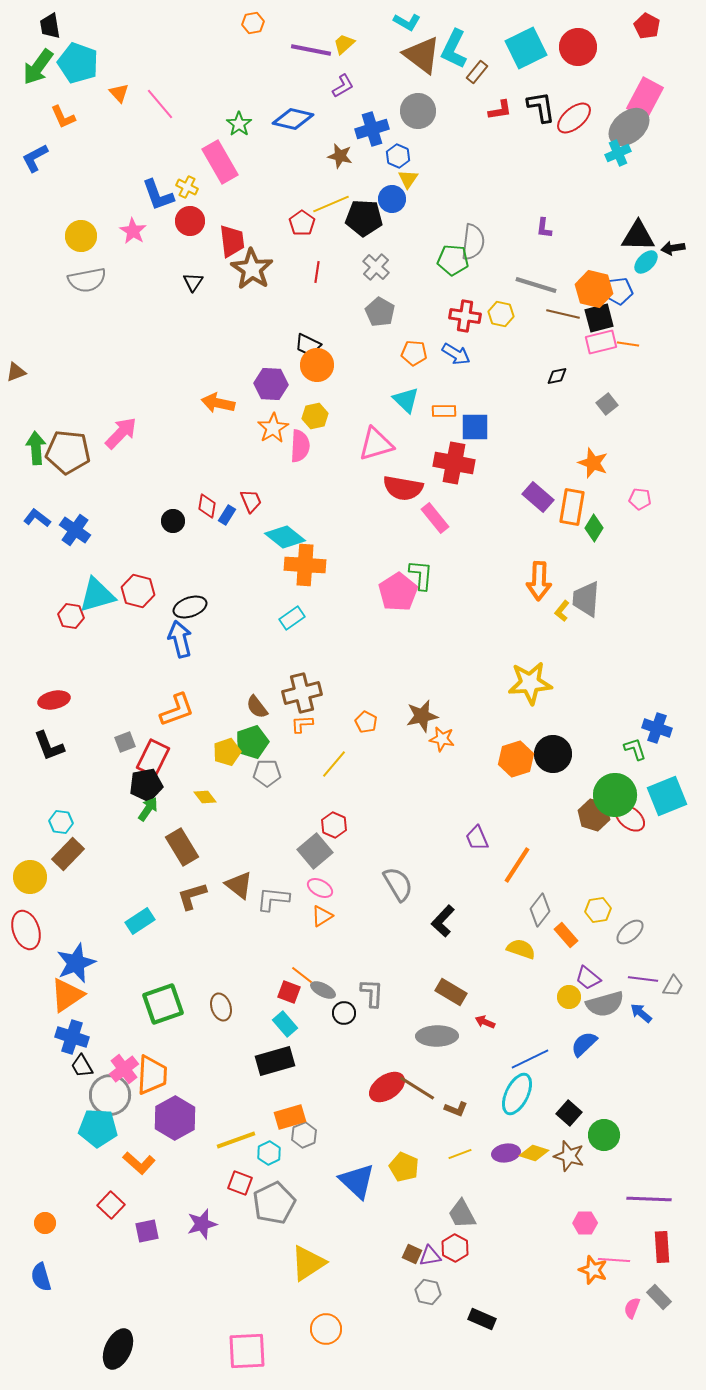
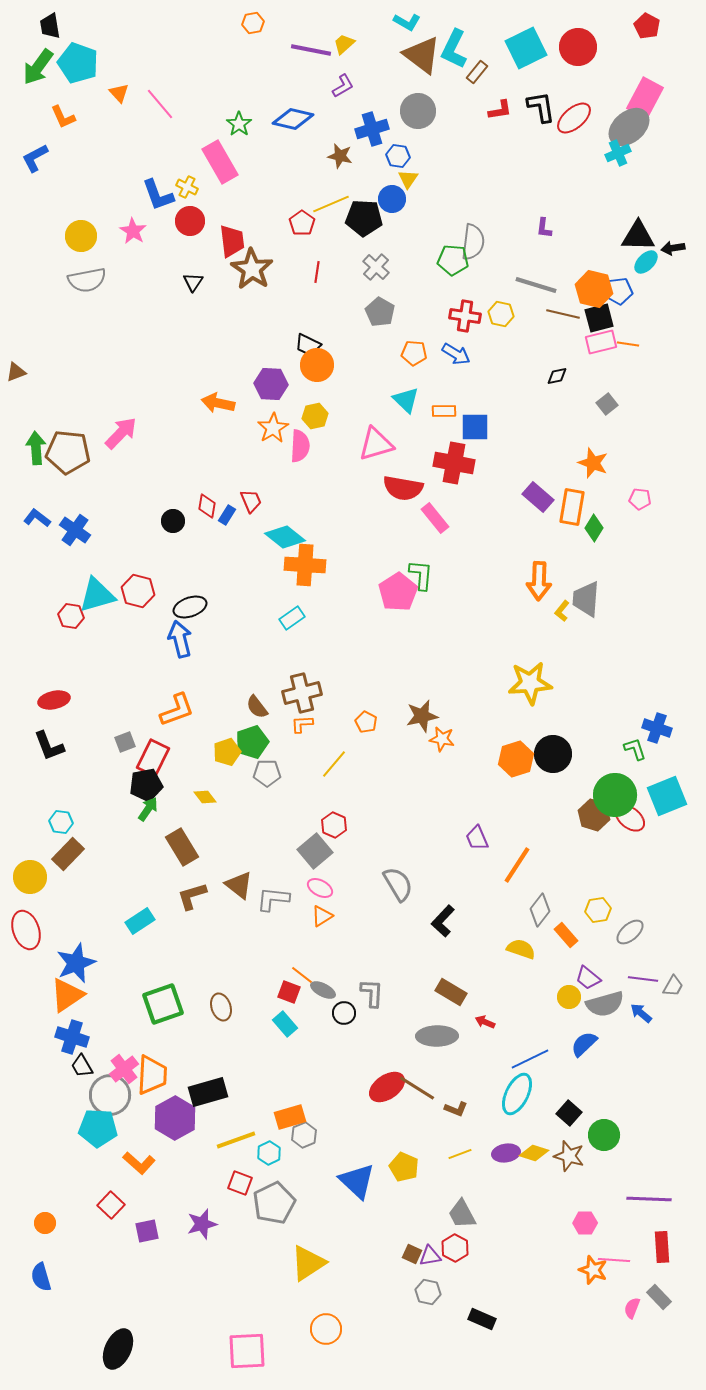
blue hexagon at (398, 156): rotated 15 degrees counterclockwise
black rectangle at (275, 1061): moved 67 px left, 31 px down
